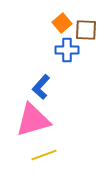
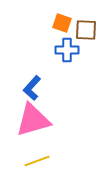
orange square: rotated 30 degrees counterclockwise
blue L-shape: moved 9 px left, 1 px down
yellow line: moved 7 px left, 6 px down
